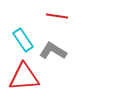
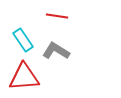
gray L-shape: moved 3 px right
